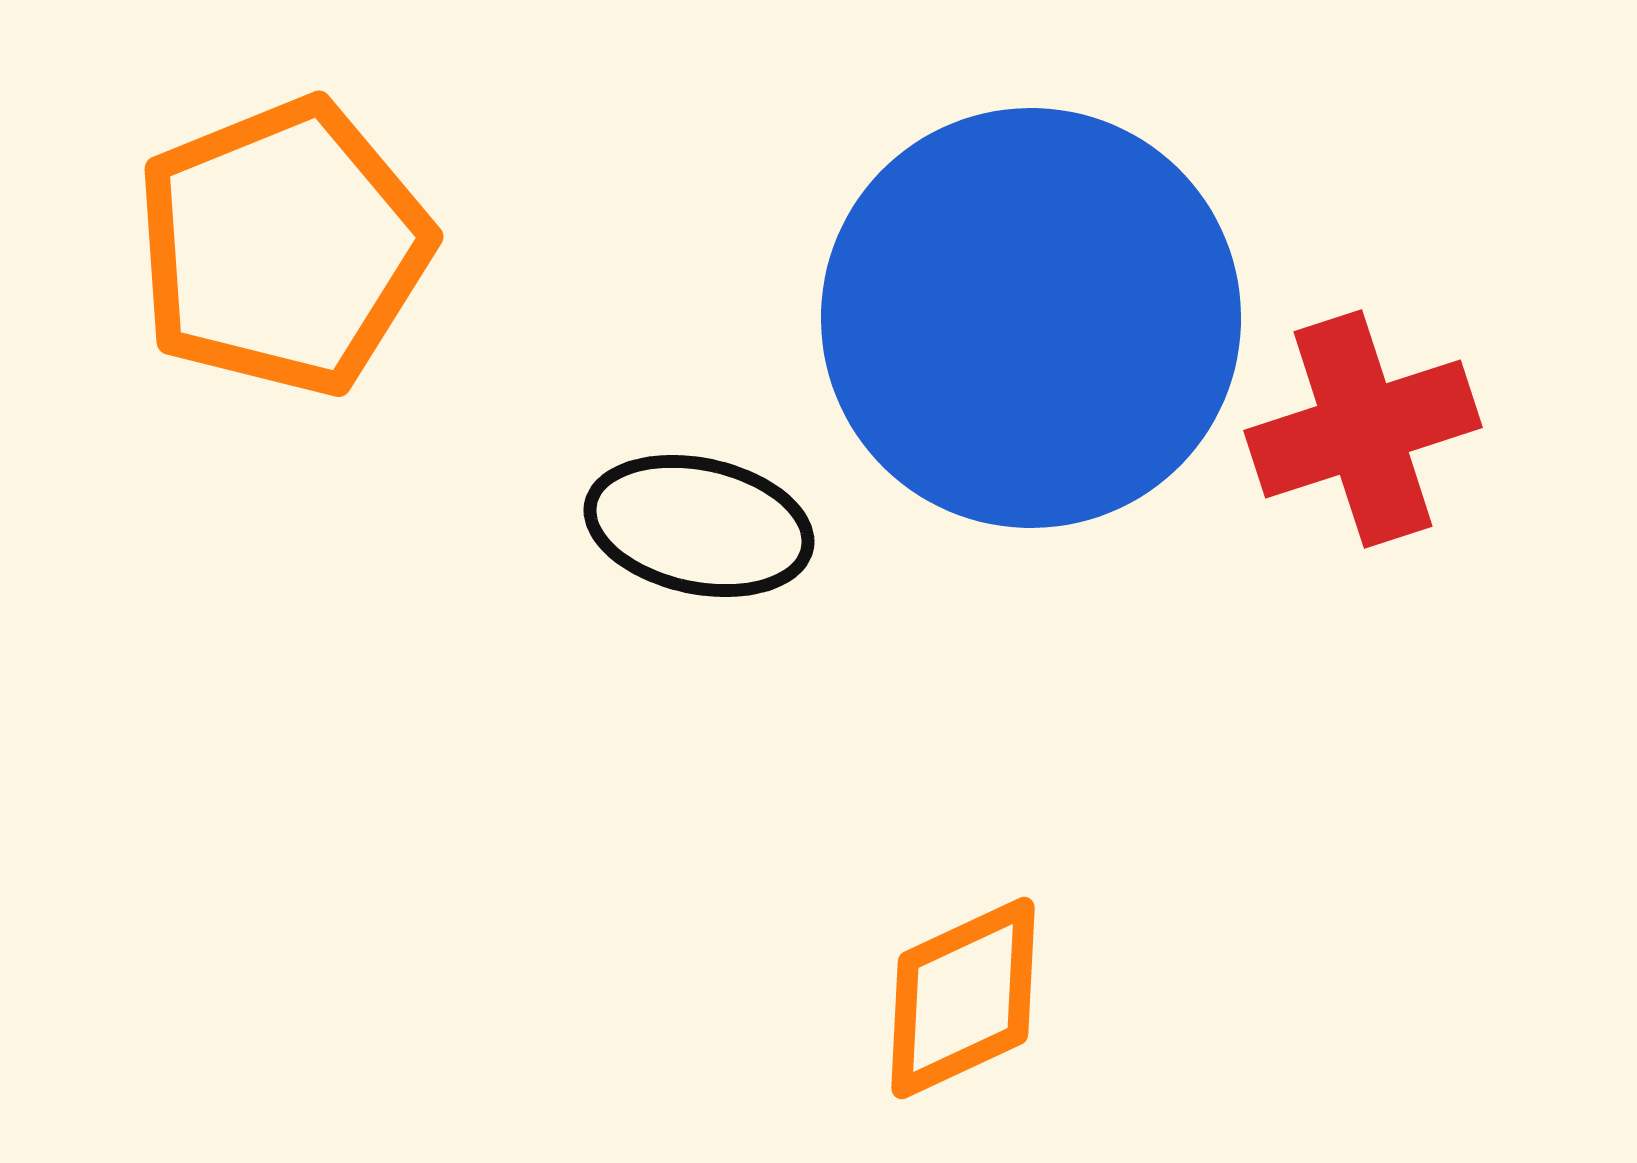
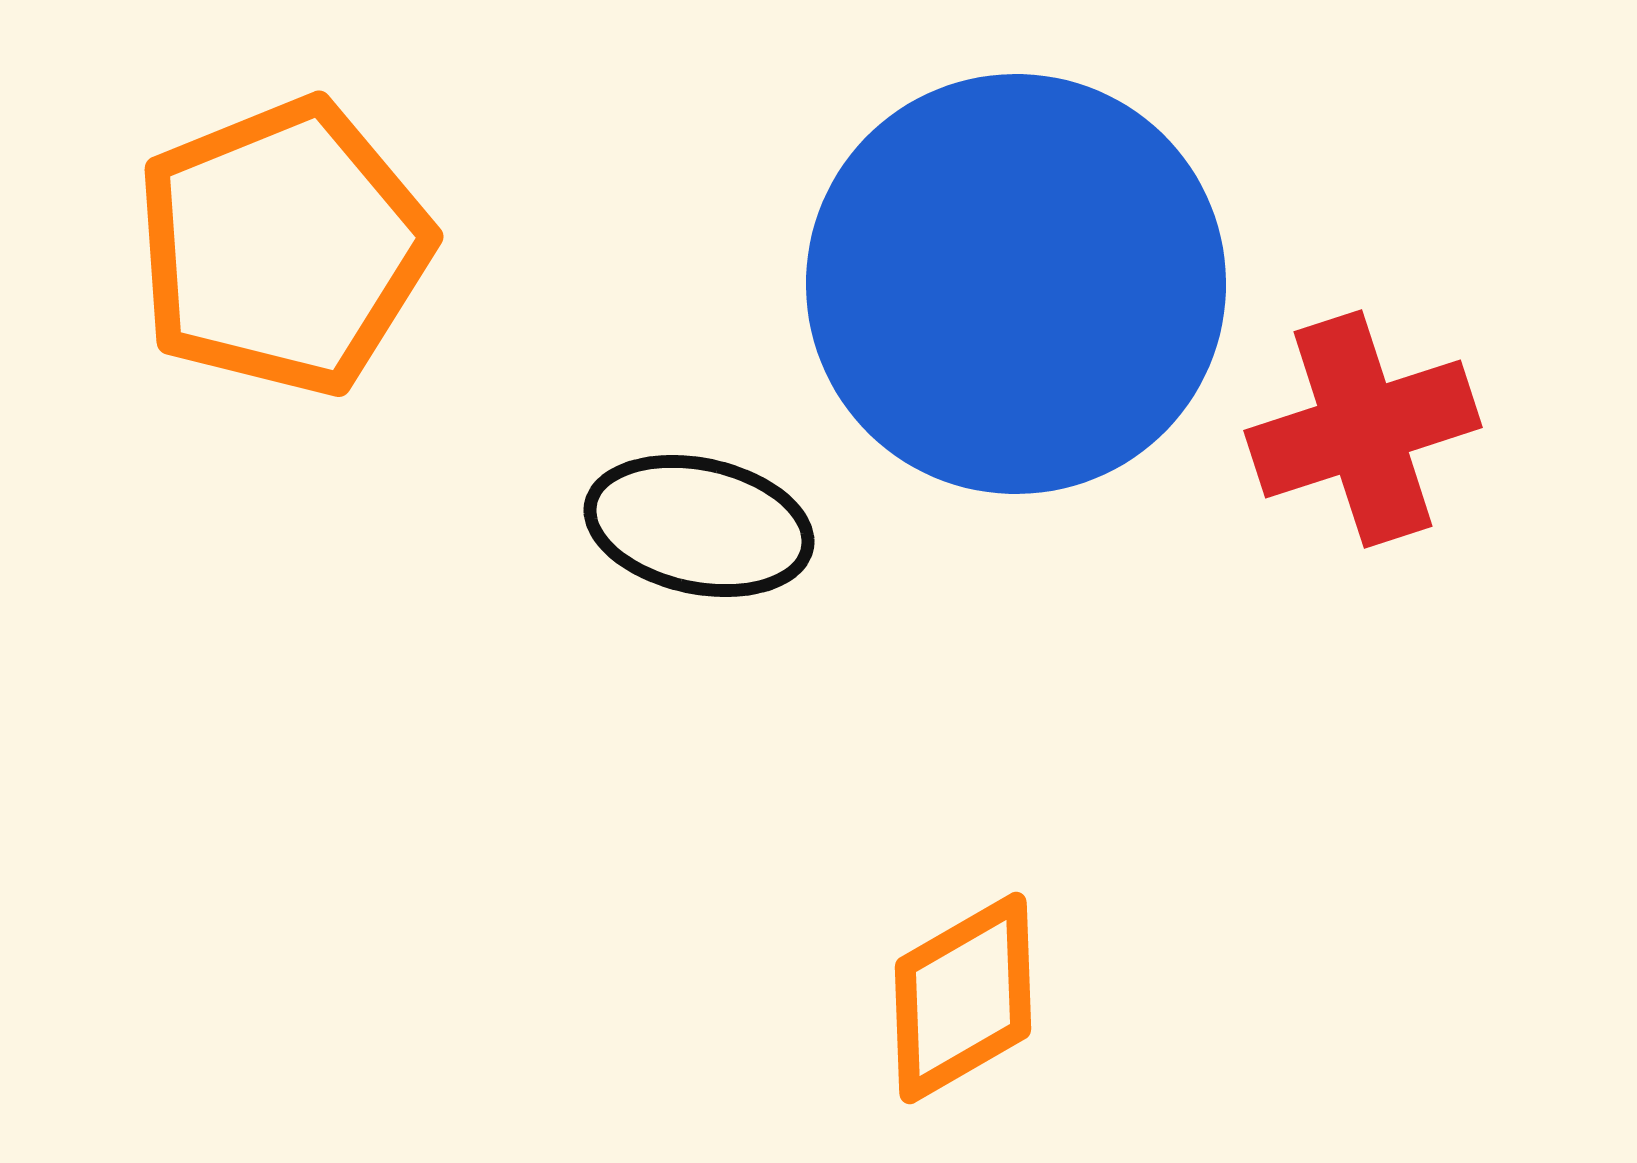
blue circle: moved 15 px left, 34 px up
orange diamond: rotated 5 degrees counterclockwise
